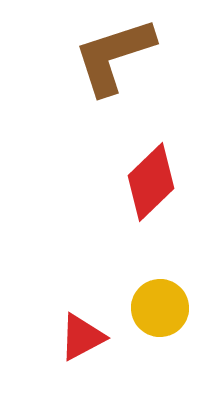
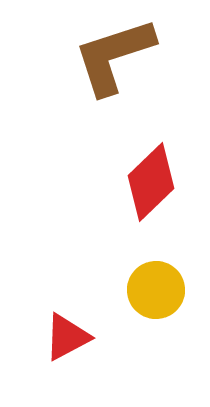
yellow circle: moved 4 px left, 18 px up
red triangle: moved 15 px left
